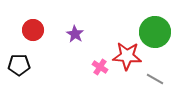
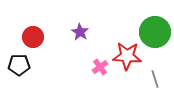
red circle: moved 7 px down
purple star: moved 5 px right, 2 px up
pink cross: rotated 21 degrees clockwise
gray line: rotated 42 degrees clockwise
